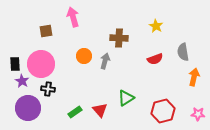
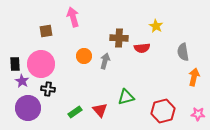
red semicircle: moved 13 px left, 11 px up; rotated 14 degrees clockwise
green triangle: moved 1 px up; rotated 18 degrees clockwise
